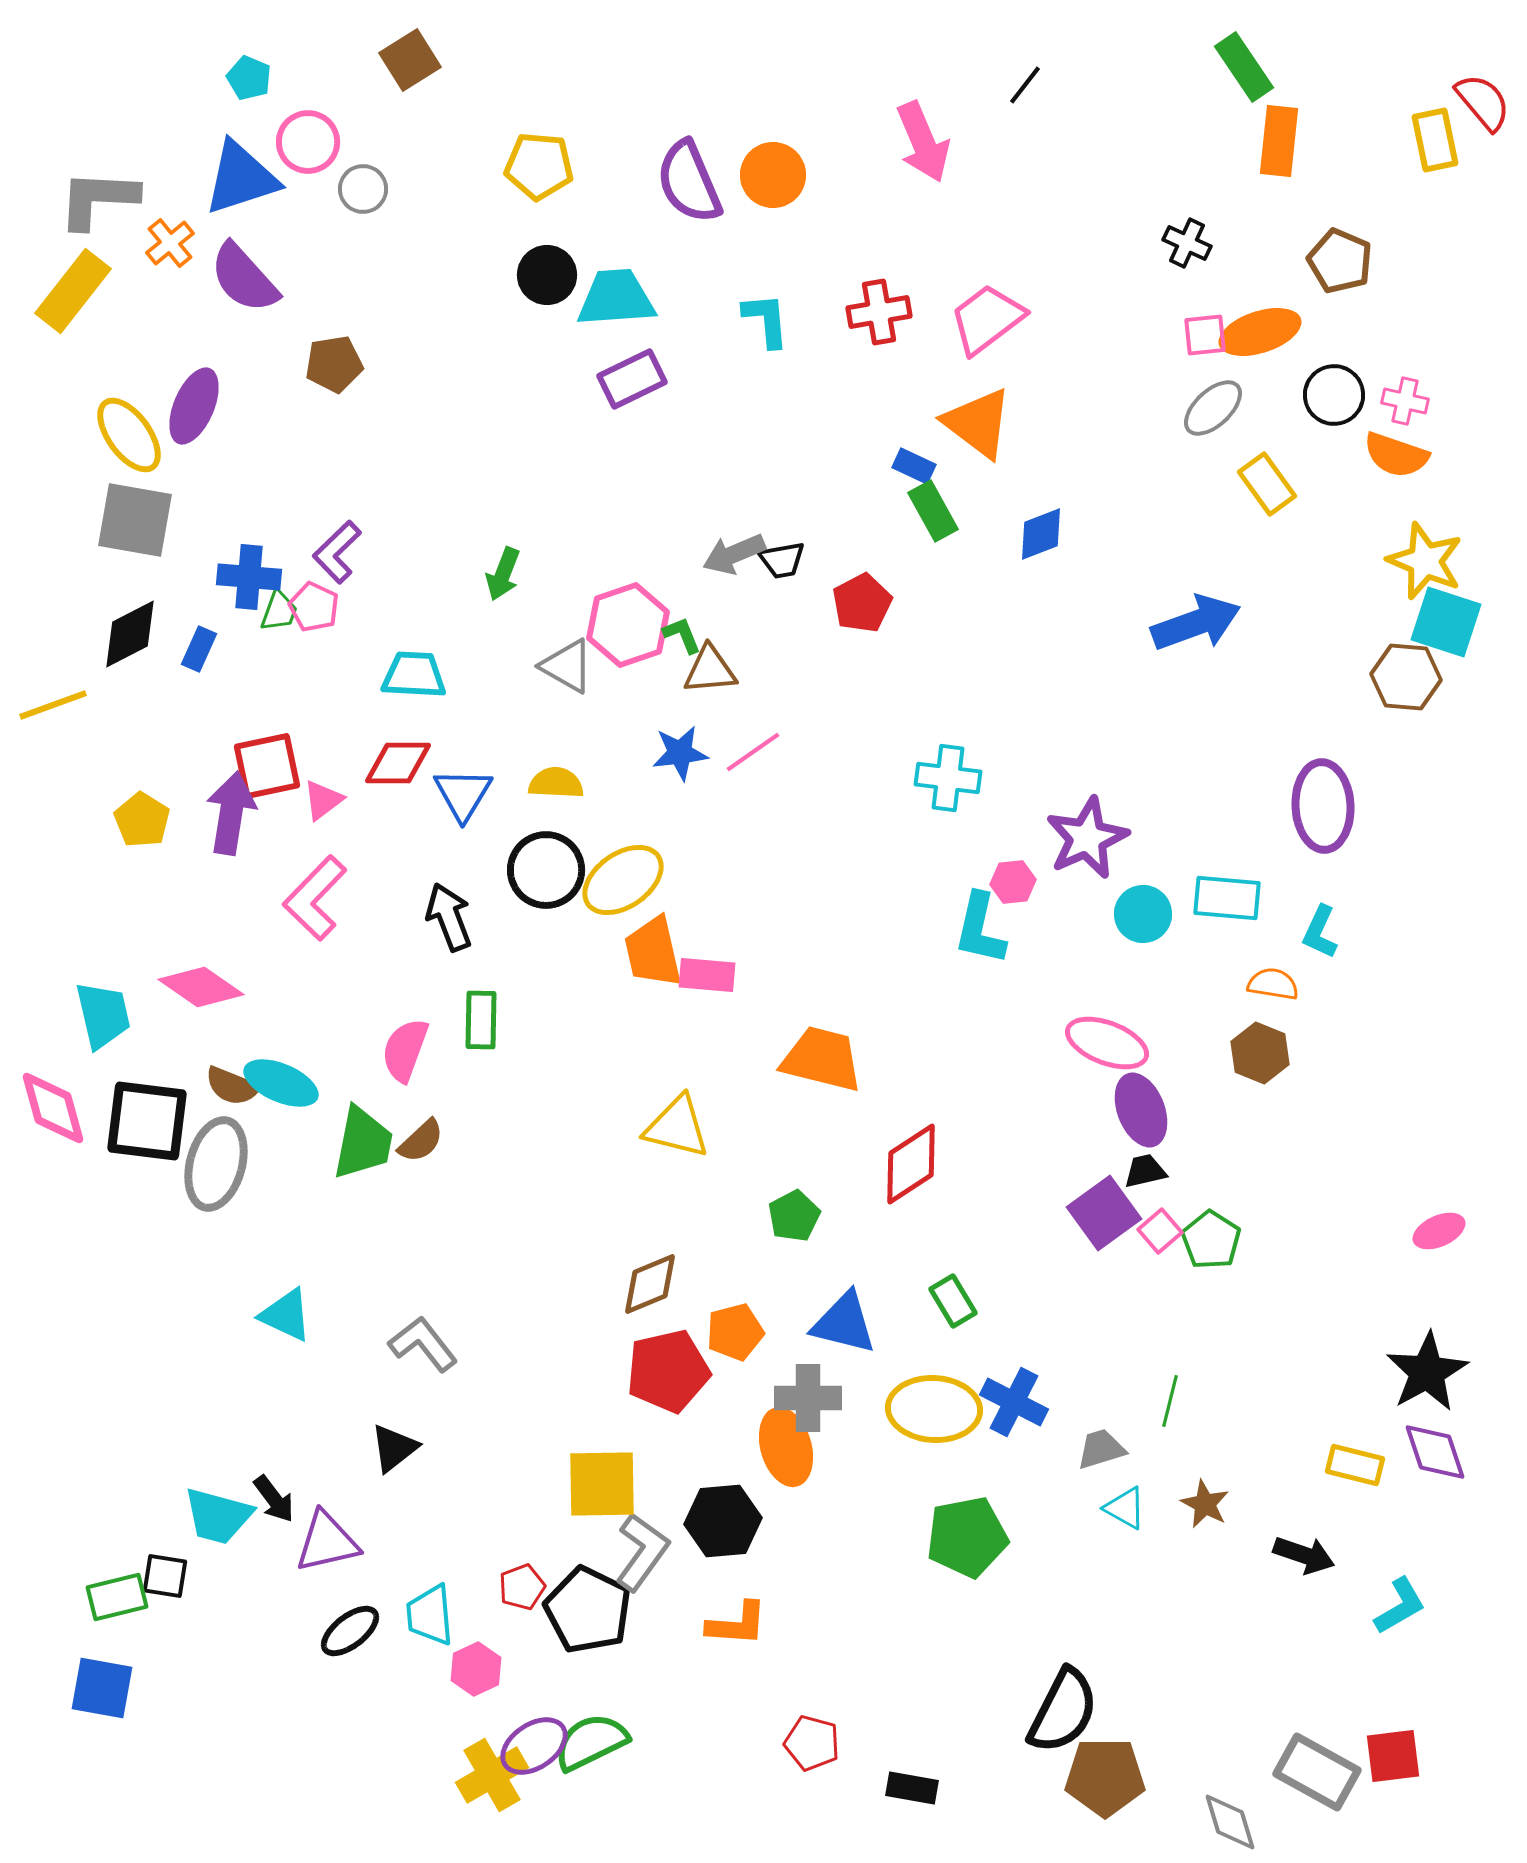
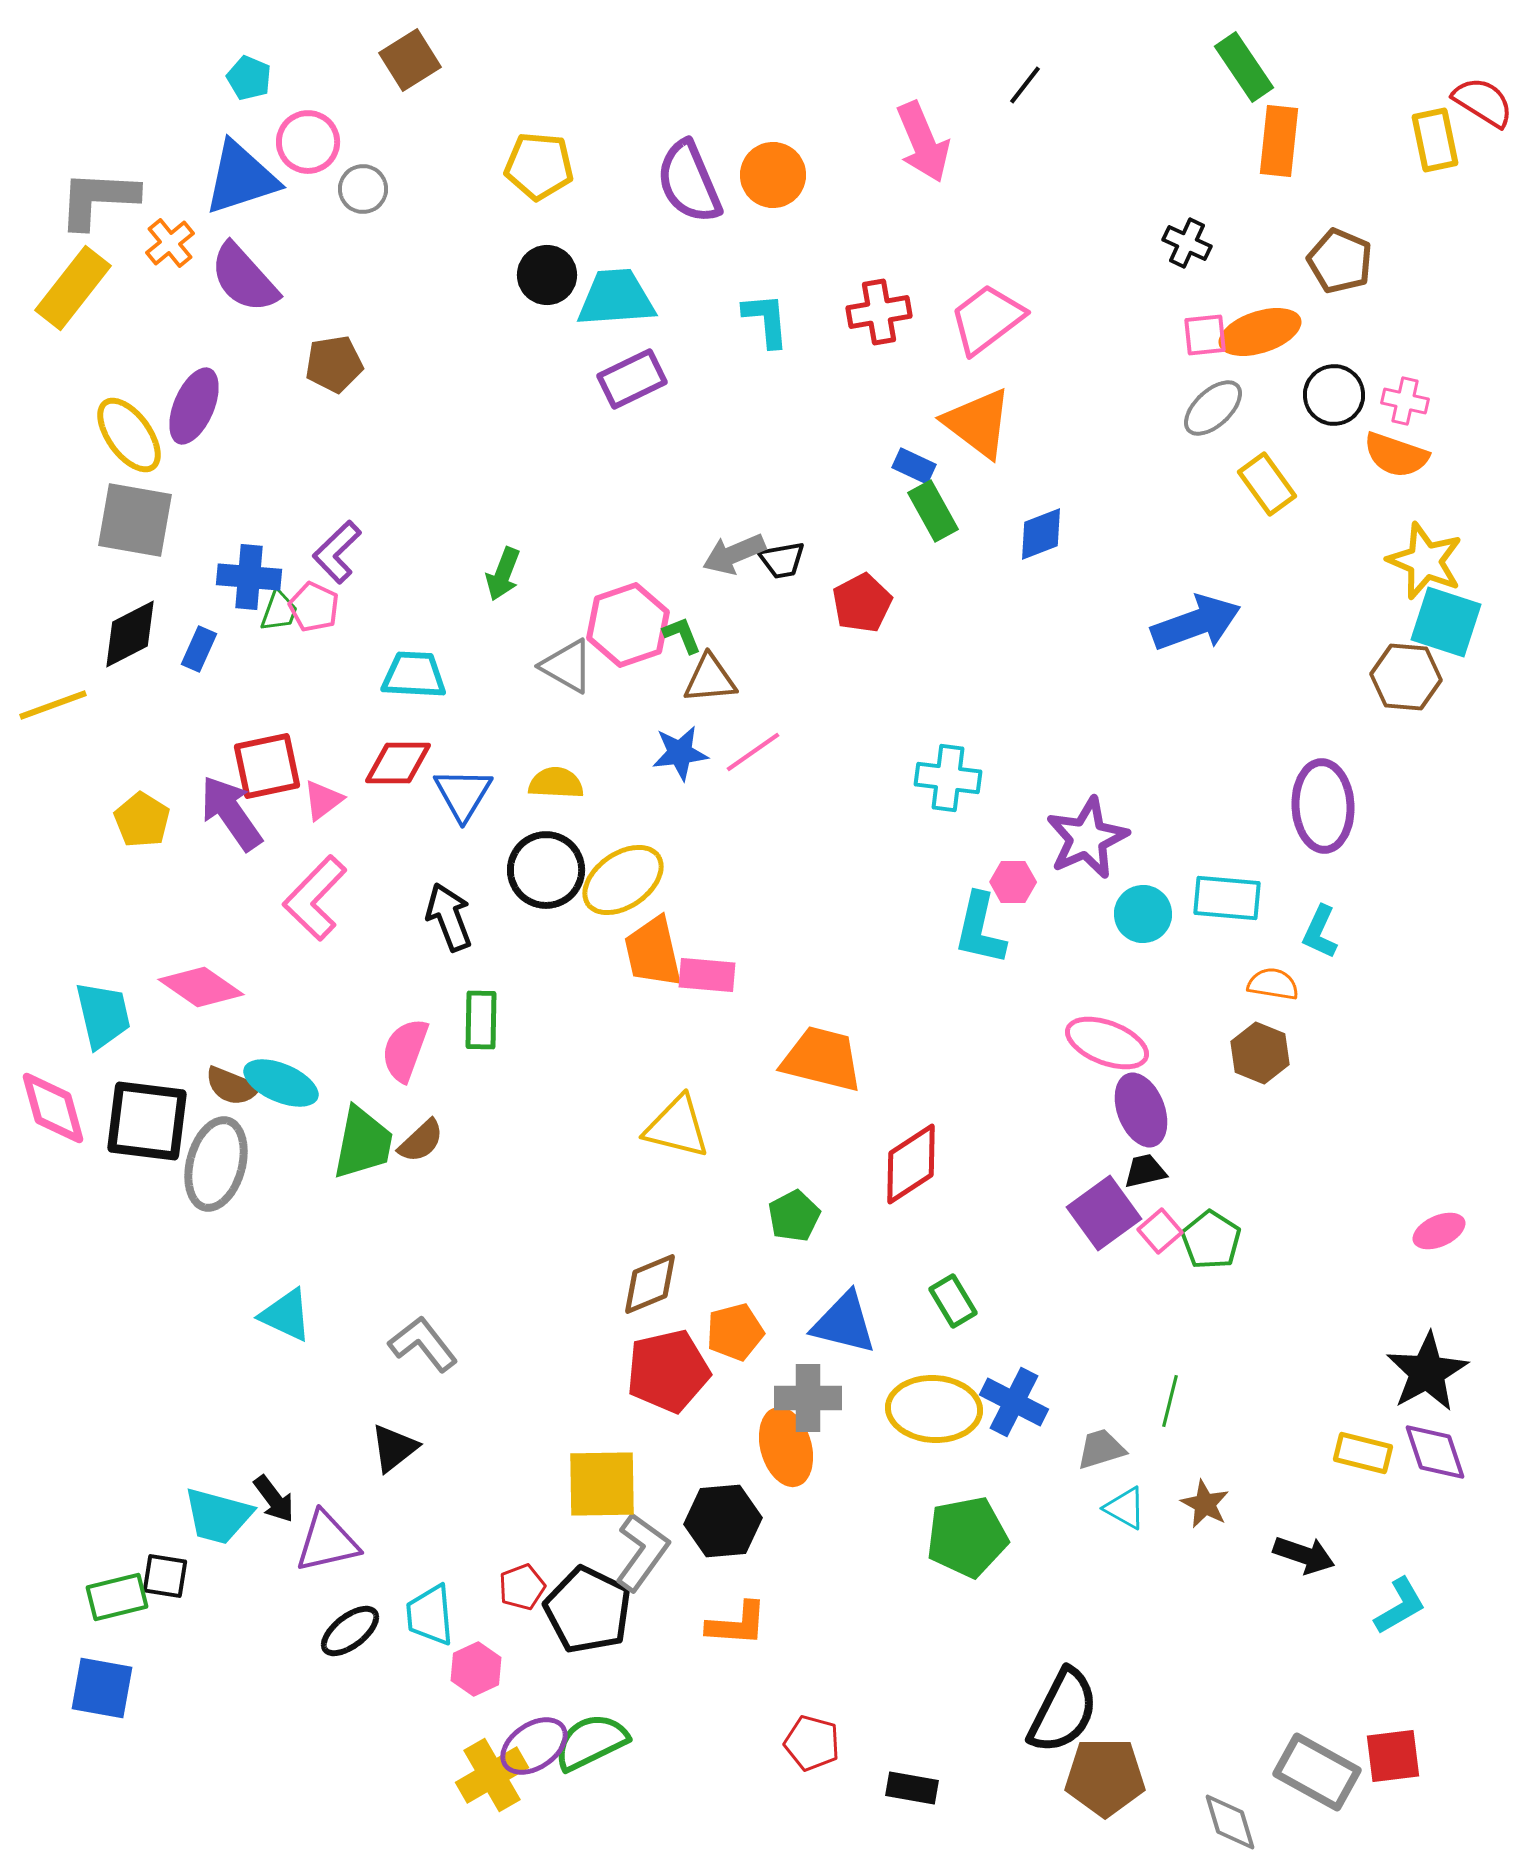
red semicircle at (1483, 102): rotated 18 degrees counterclockwise
yellow rectangle at (73, 291): moved 3 px up
brown triangle at (710, 670): moved 9 px down
purple arrow at (231, 813): rotated 44 degrees counterclockwise
pink hexagon at (1013, 882): rotated 6 degrees clockwise
yellow rectangle at (1355, 1465): moved 8 px right, 12 px up
